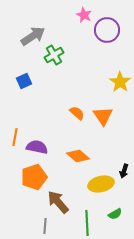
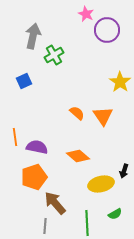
pink star: moved 2 px right, 1 px up
gray arrow: rotated 45 degrees counterclockwise
orange line: rotated 18 degrees counterclockwise
brown arrow: moved 3 px left, 1 px down
